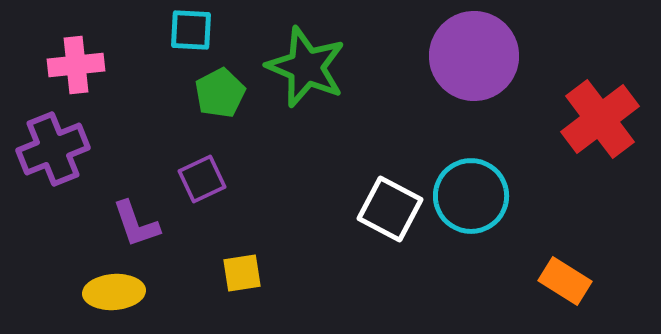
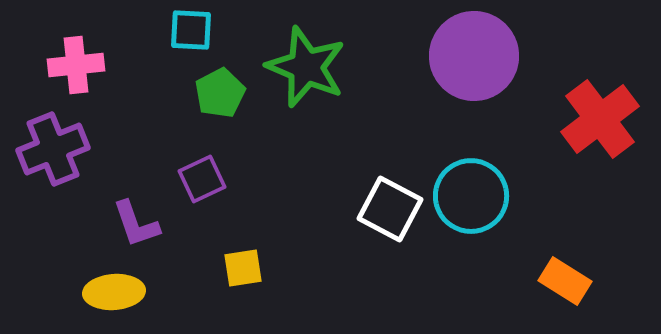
yellow square: moved 1 px right, 5 px up
